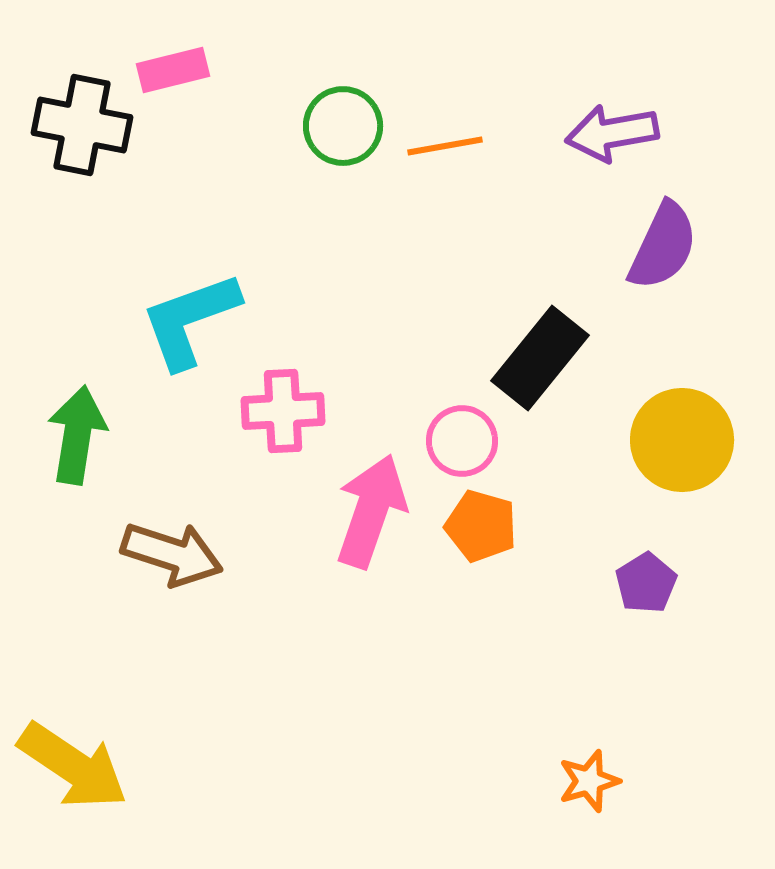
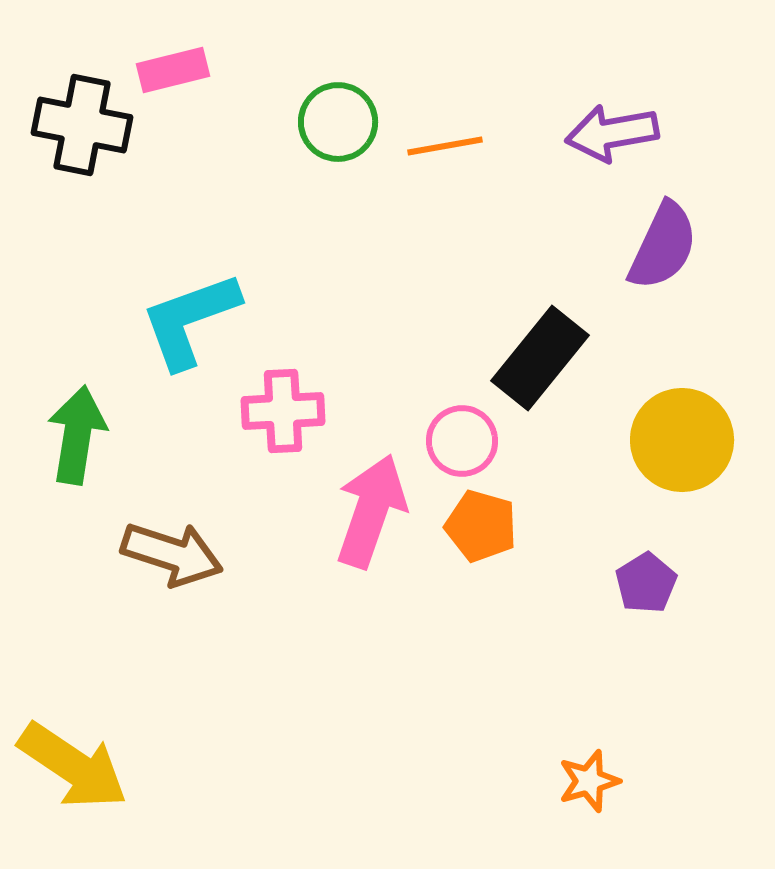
green circle: moved 5 px left, 4 px up
